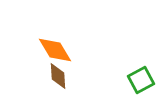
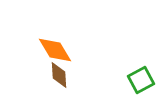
brown diamond: moved 1 px right, 1 px up
